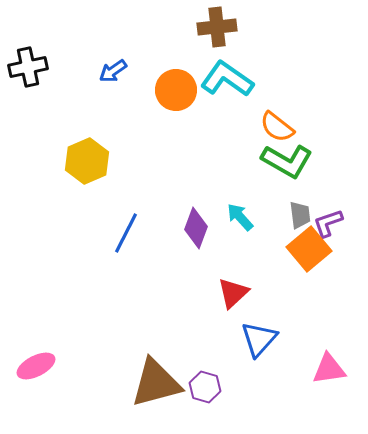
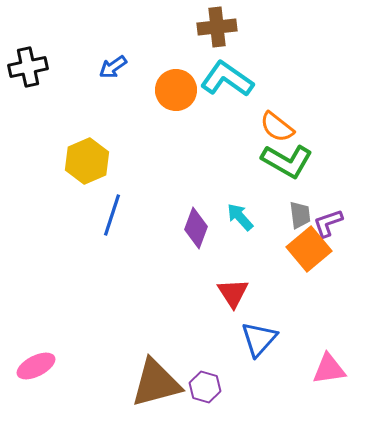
blue arrow: moved 4 px up
blue line: moved 14 px left, 18 px up; rotated 9 degrees counterclockwise
red triangle: rotated 20 degrees counterclockwise
